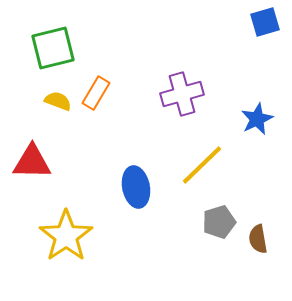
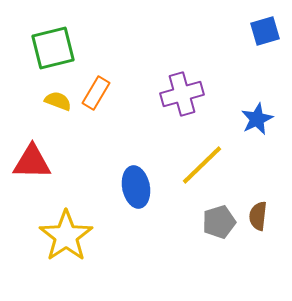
blue square: moved 9 px down
brown semicircle: moved 23 px up; rotated 16 degrees clockwise
